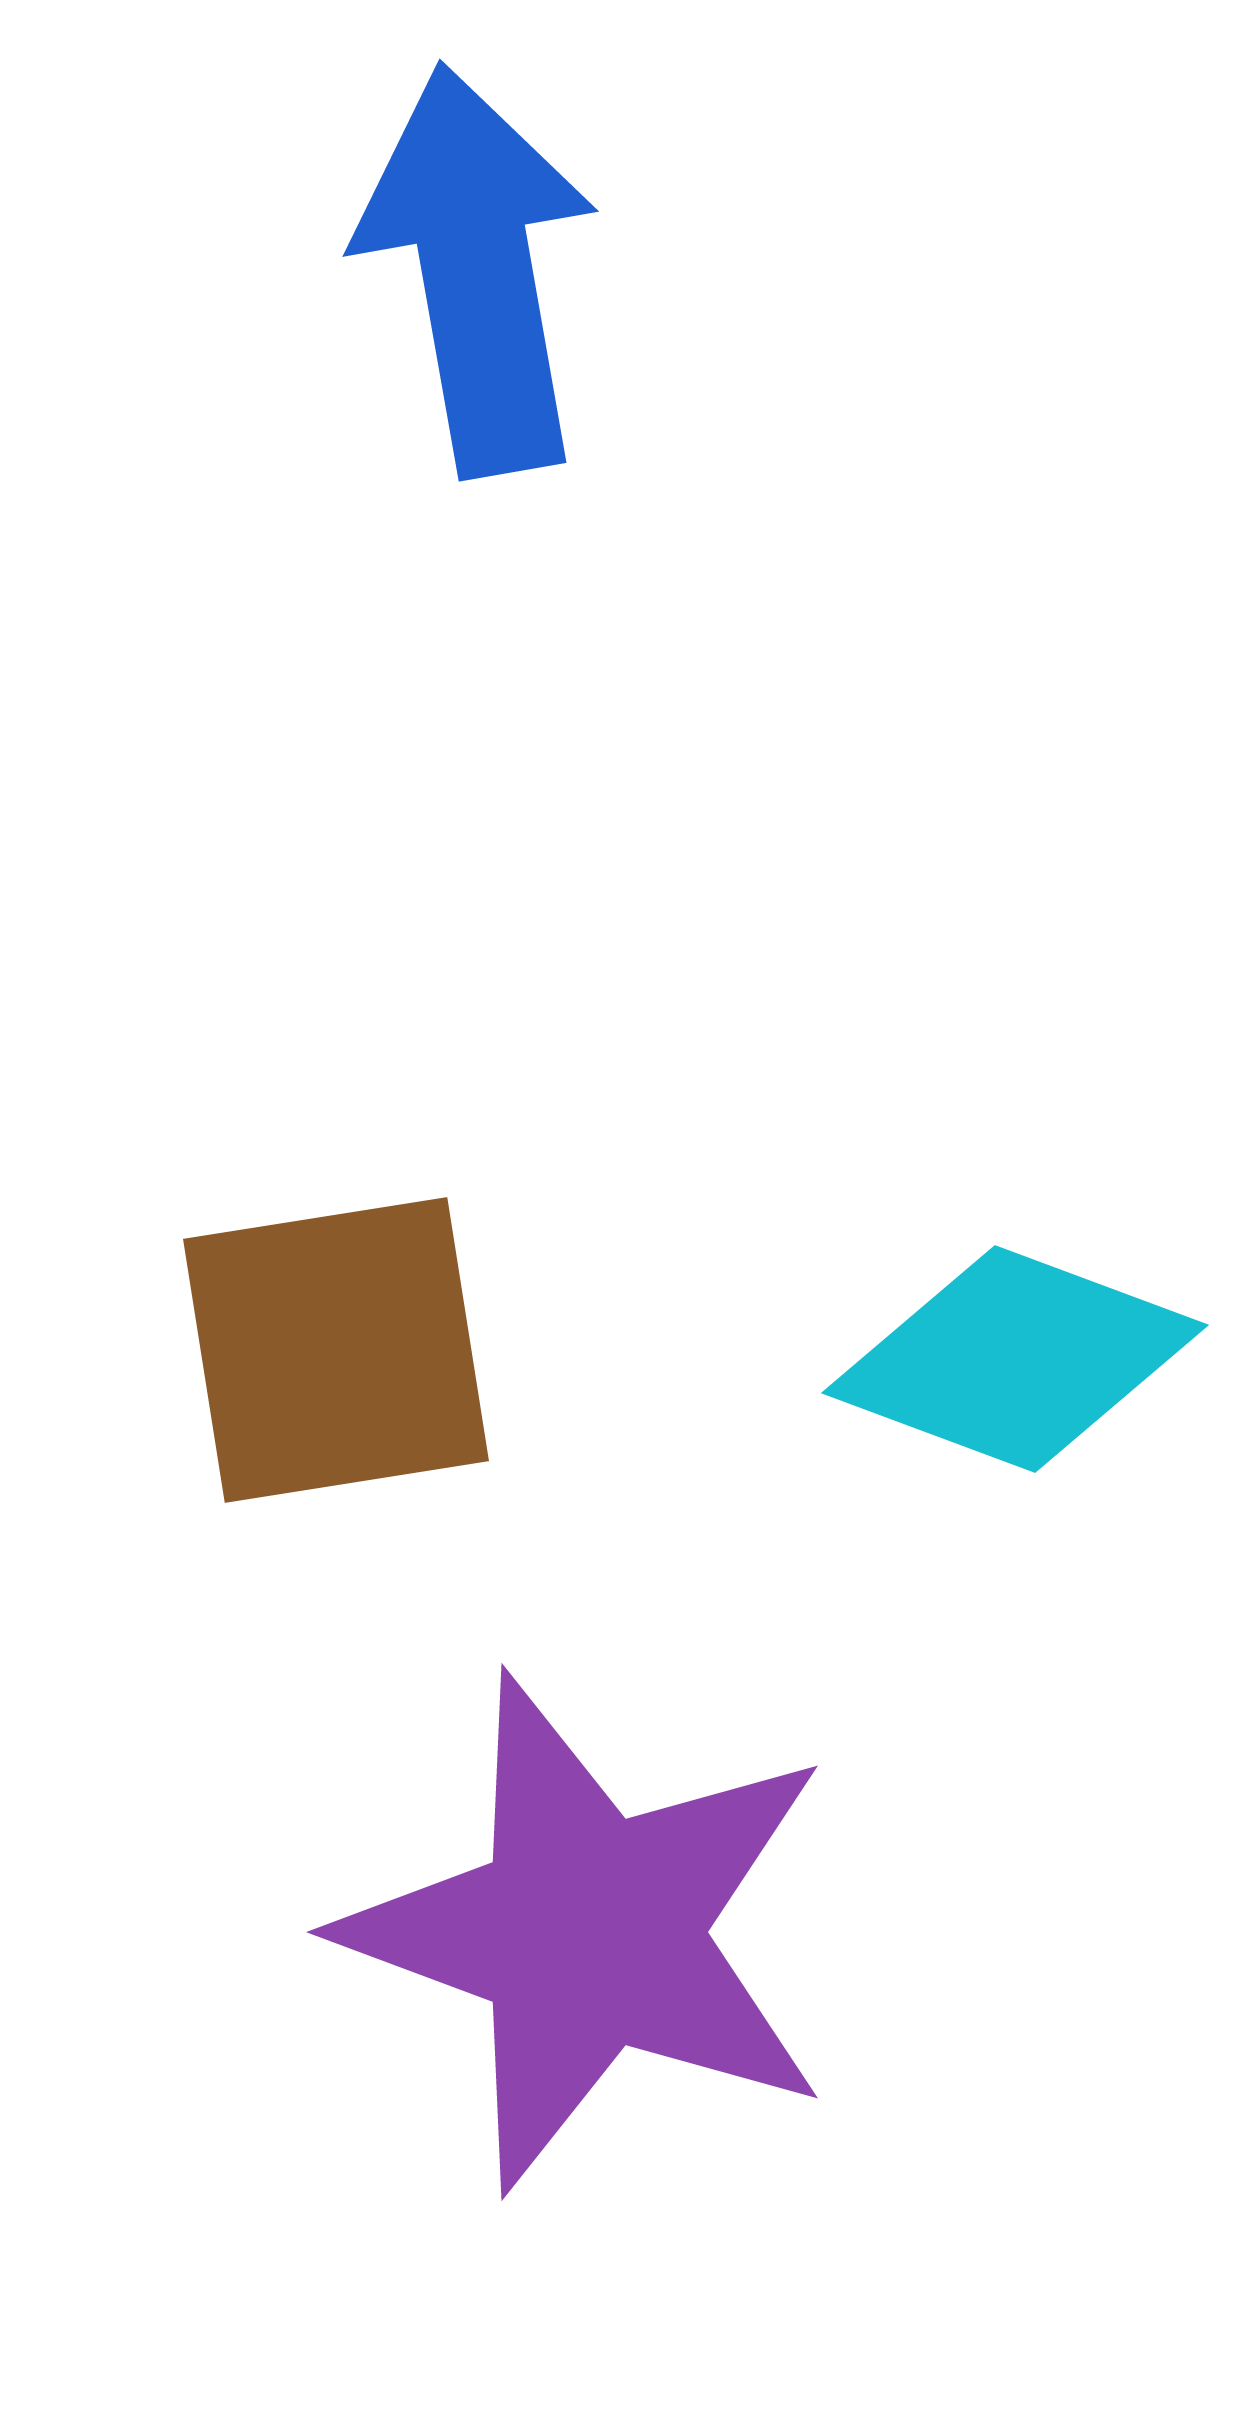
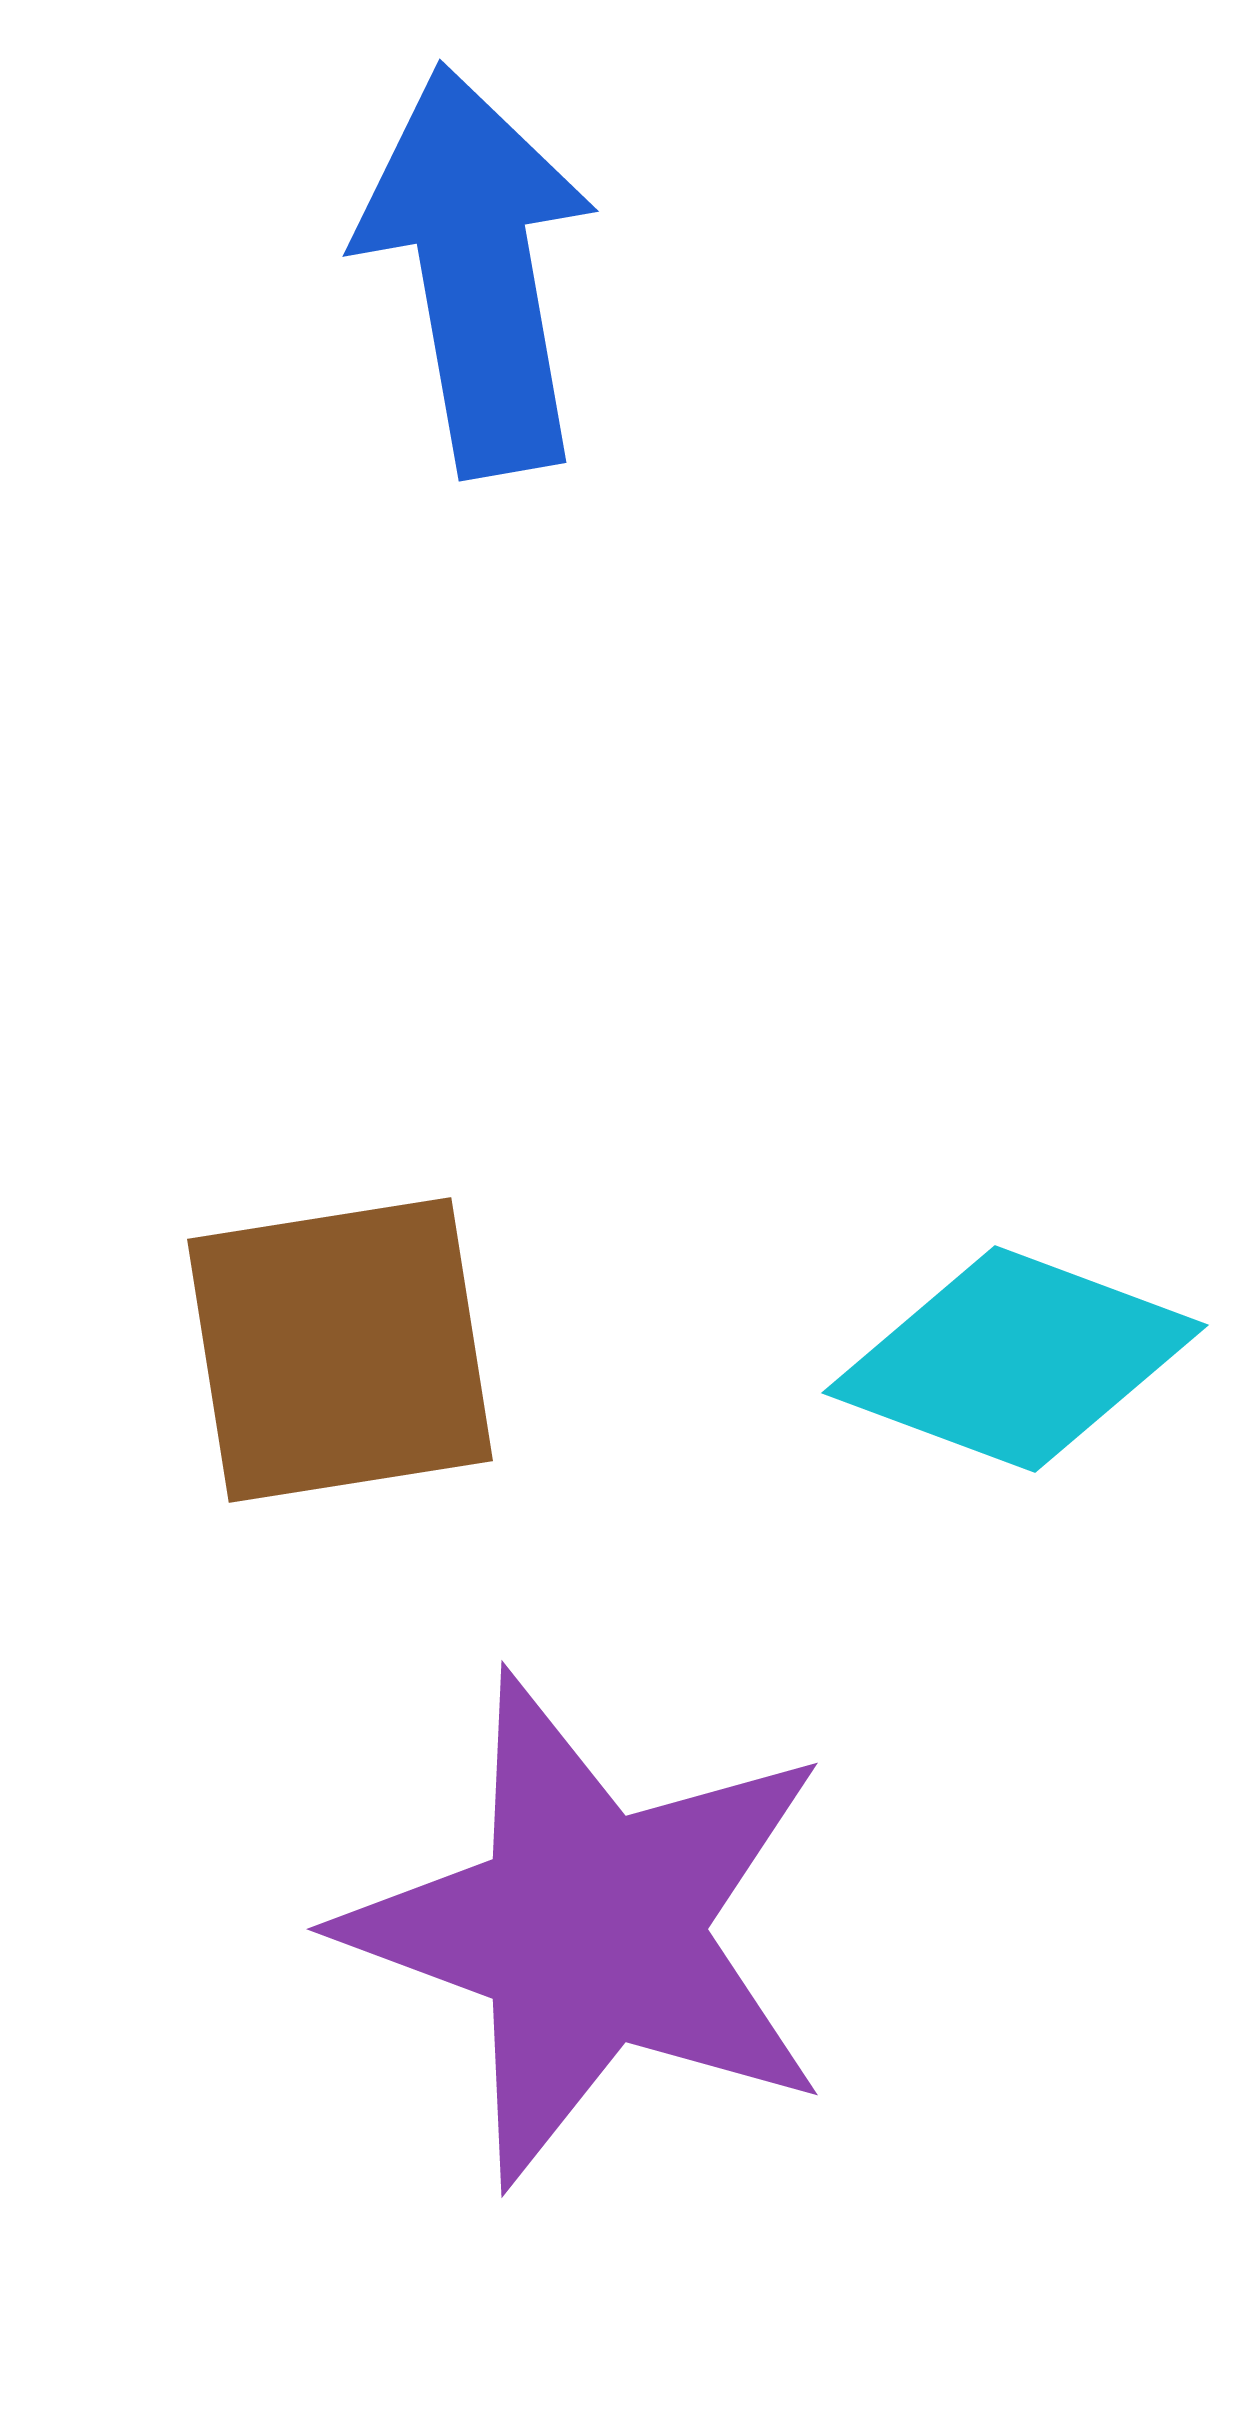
brown square: moved 4 px right
purple star: moved 3 px up
